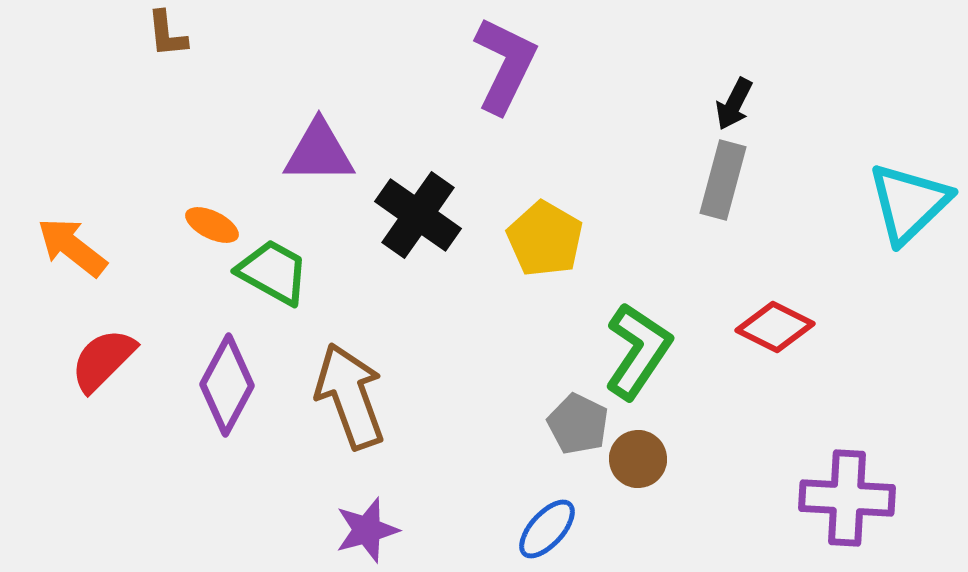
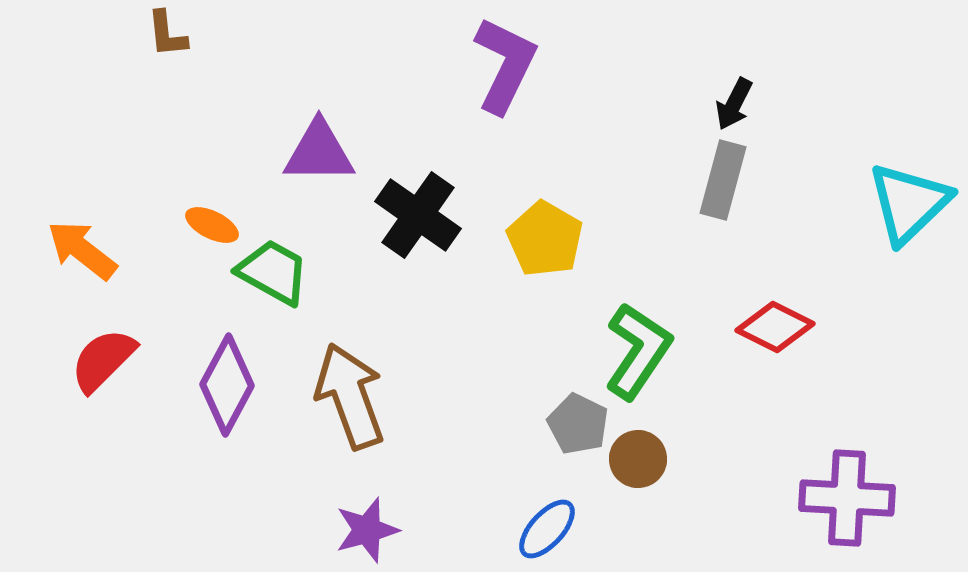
orange arrow: moved 10 px right, 3 px down
